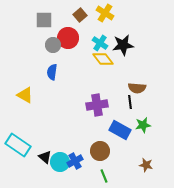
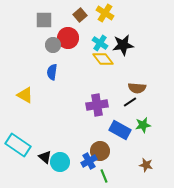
black line: rotated 64 degrees clockwise
blue cross: moved 14 px right
